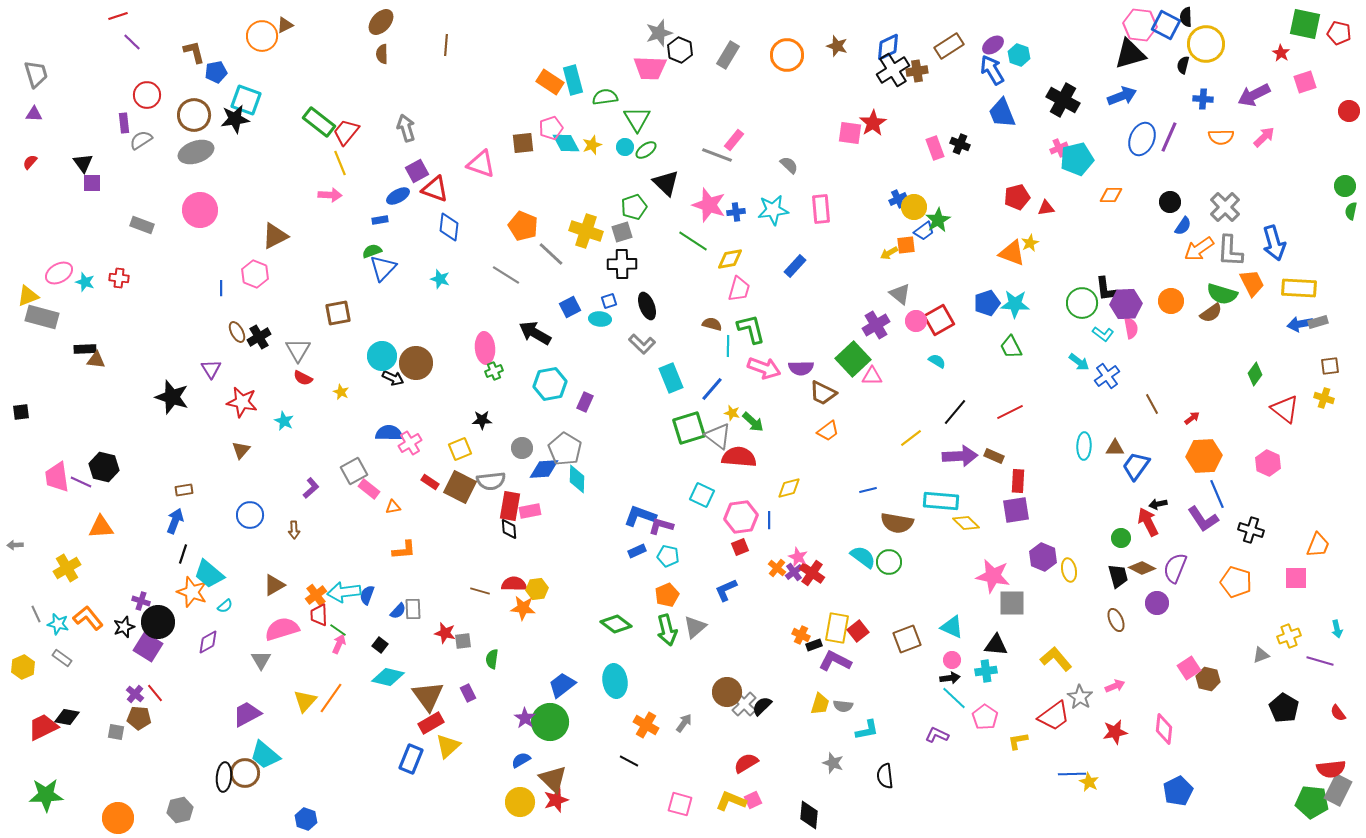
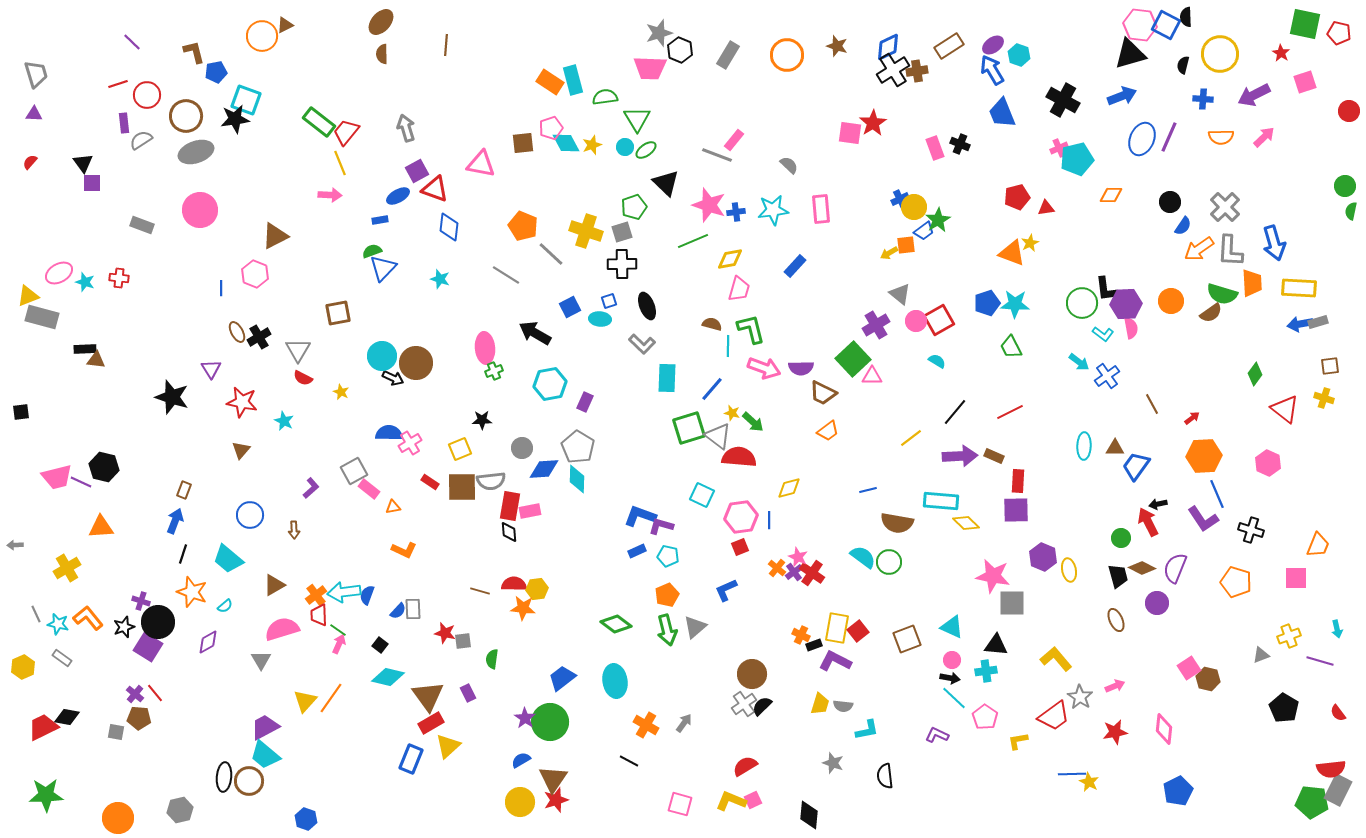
red line at (118, 16): moved 68 px down
yellow circle at (1206, 44): moved 14 px right, 10 px down
brown circle at (194, 115): moved 8 px left, 1 px down
pink triangle at (481, 164): rotated 8 degrees counterclockwise
blue cross at (898, 199): moved 2 px right
green line at (693, 241): rotated 56 degrees counterclockwise
orange trapezoid at (1252, 283): rotated 24 degrees clockwise
cyan rectangle at (671, 378): moved 4 px left; rotated 24 degrees clockwise
gray pentagon at (565, 449): moved 13 px right, 2 px up
pink trapezoid at (57, 477): rotated 96 degrees counterclockwise
brown square at (460, 487): moved 2 px right; rotated 28 degrees counterclockwise
brown rectangle at (184, 490): rotated 60 degrees counterclockwise
purple square at (1016, 510): rotated 8 degrees clockwise
black diamond at (509, 529): moved 3 px down
orange L-shape at (404, 550): rotated 30 degrees clockwise
cyan trapezoid at (209, 574): moved 19 px right, 15 px up
black arrow at (950, 678): rotated 18 degrees clockwise
blue trapezoid at (562, 685): moved 7 px up
brown circle at (727, 692): moved 25 px right, 18 px up
gray cross at (744, 704): rotated 10 degrees clockwise
purple trapezoid at (247, 714): moved 18 px right, 13 px down
red semicircle at (746, 763): moved 1 px left, 3 px down
brown circle at (245, 773): moved 4 px right, 8 px down
brown triangle at (553, 779): rotated 20 degrees clockwise
